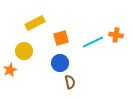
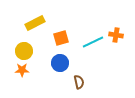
orange star: moved 12 px right; rotated 24 degrees clockwise
brown semicircle: moved 9 px right
